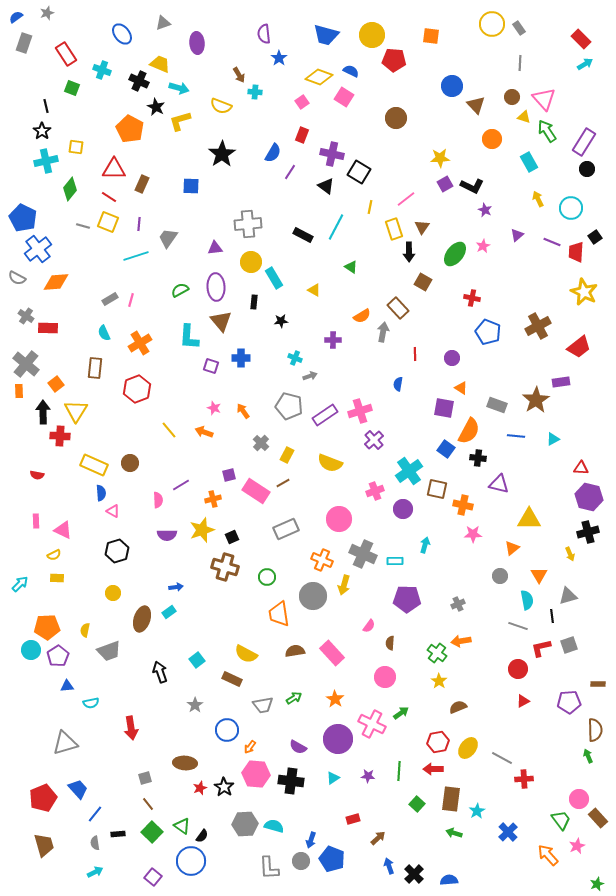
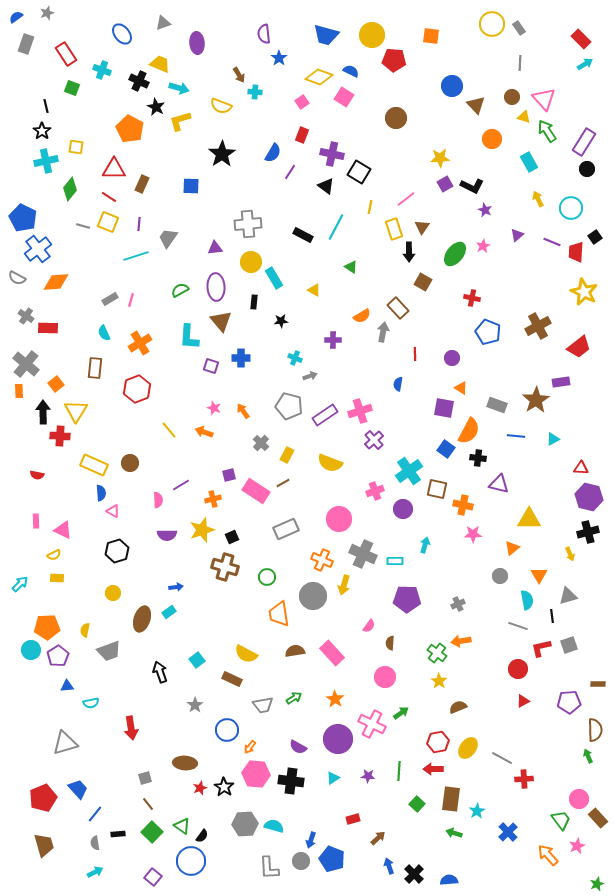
gray rectangle at (24, 43): moved 2 px right, 1 px down
